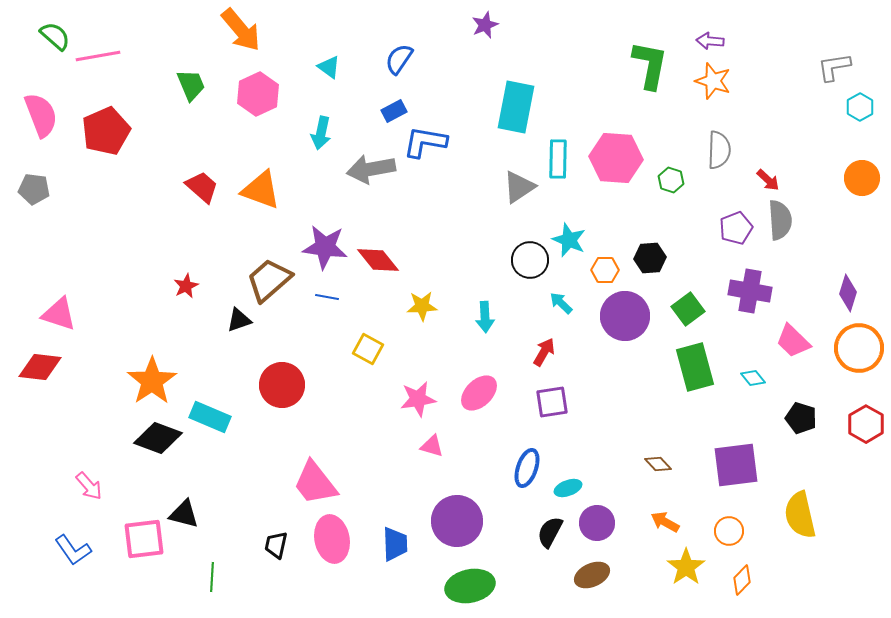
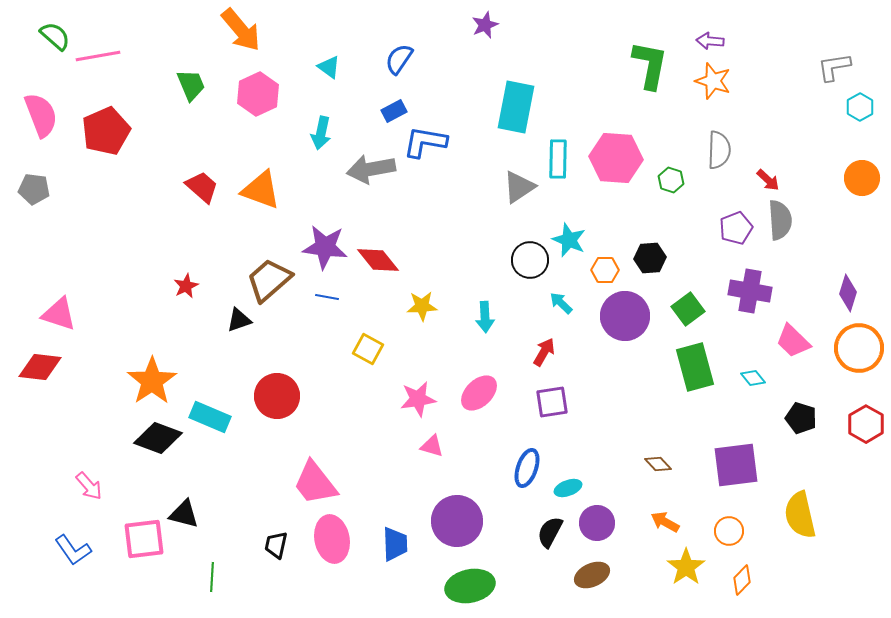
red circle at (282, 385): moved 5 px left, 11 px down
